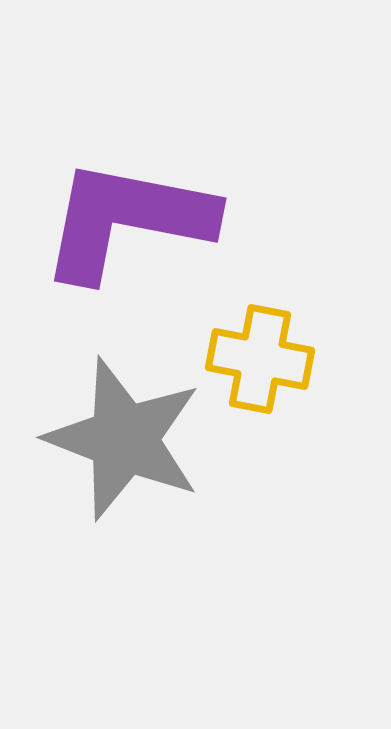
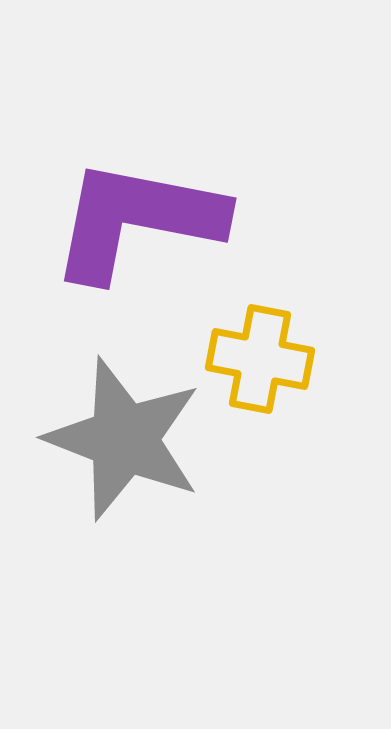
purple L-shape: moved 10 px right
